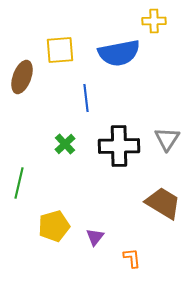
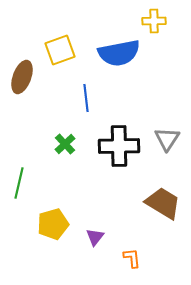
yellow square: rotated 16 degrees counterclockwise
yellow pentagon: moved 1 px left, 2 px up
